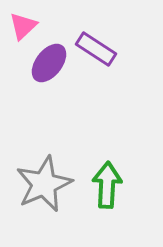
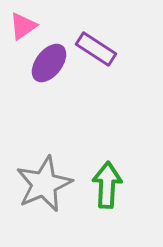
pink triangle: rotated 8 degrees clockwise
